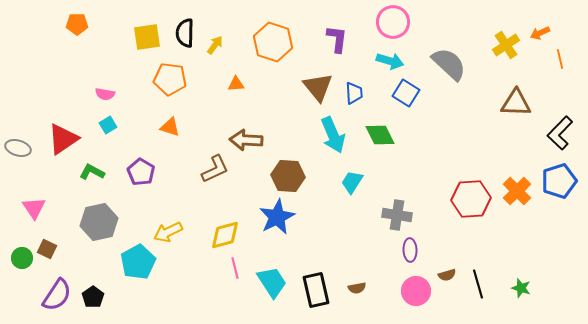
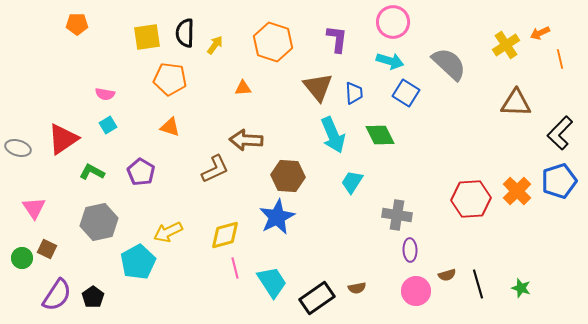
orange triangle at (236, 84): moved 7 px right, 4 px down
black rectangle at (316, 290): moved 1 px right, 8 px down; rotated 68 degrees clockwise
